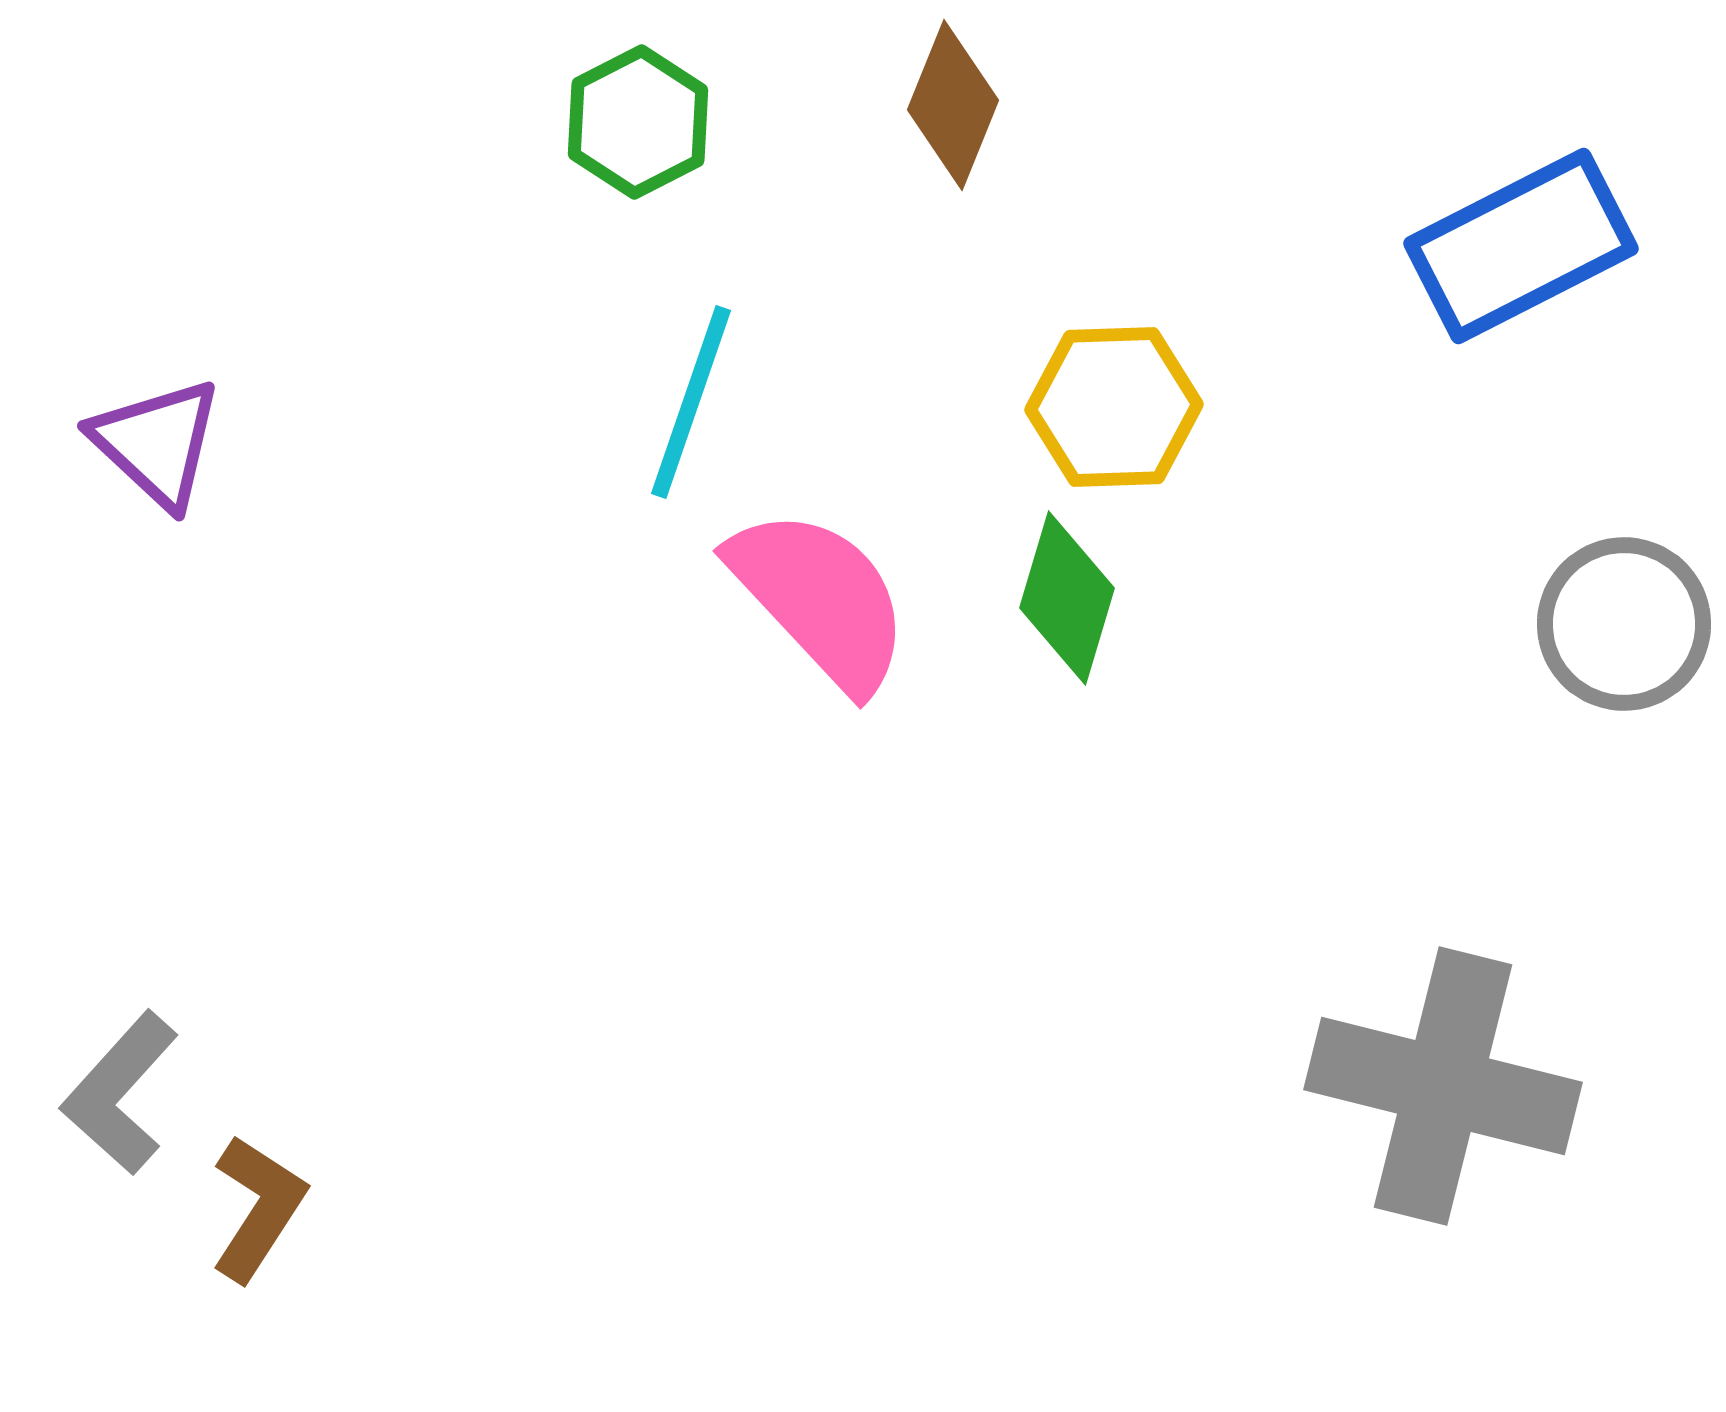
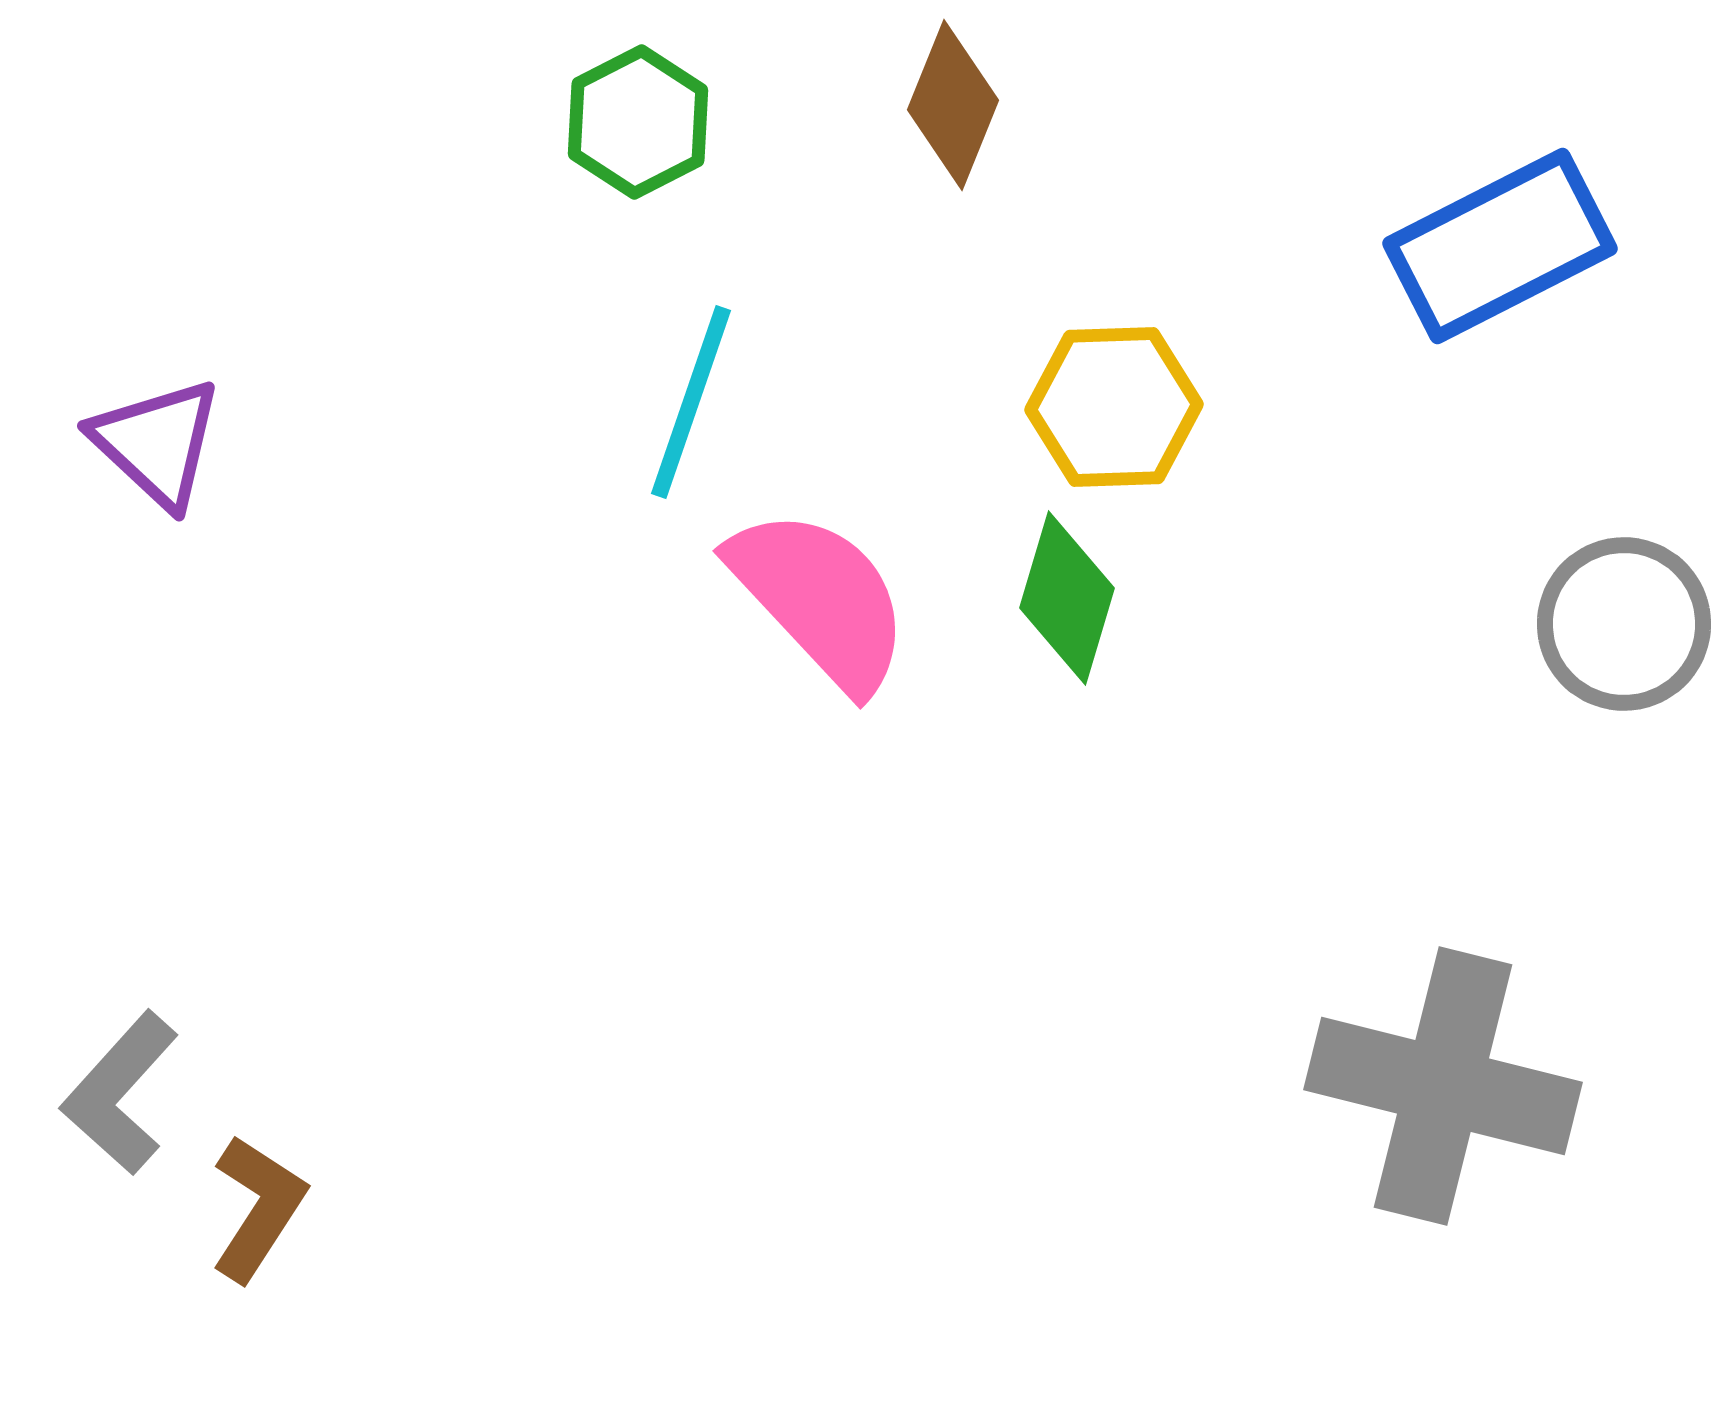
blue rectangle: moved 21 px left
